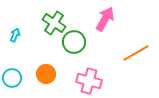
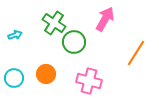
cyan arrow: rotated 48 degrees clockwise
orange line: rotated 28 degrees counterclockwise
cyan circle: moved 2 px right
